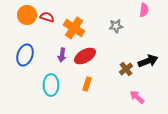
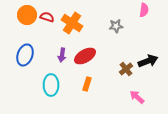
orange cross: moved 2 px left, 5 px up
